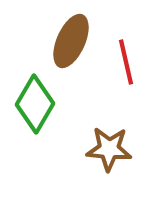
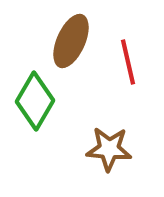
red line: moved 2 px right
green diamond: moved 3 px up
